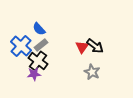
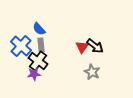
gray rectangle: rotated 56 degrees counterclockwise
